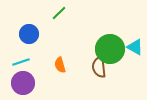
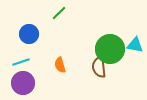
cyan triangle: moved 2 px up; rotated 18 degrees counterclockwise
